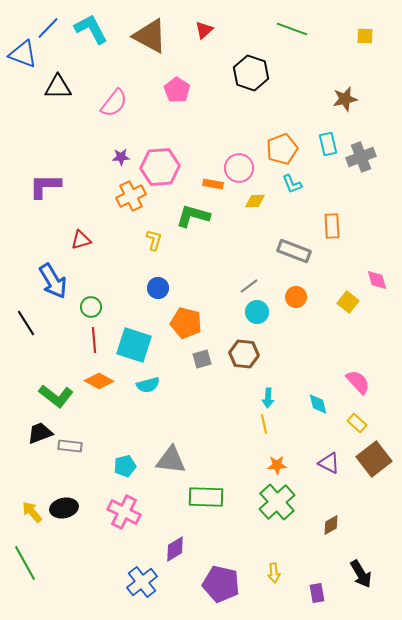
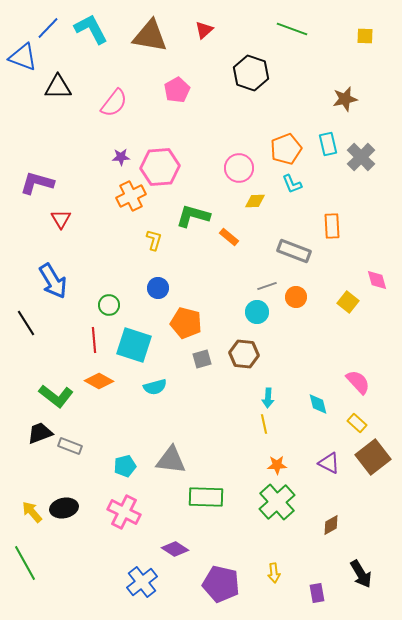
brown triangle at (150, 36): rotated 18 degrees counterclockwise
blue triangle at (23, 54): moved 3 px down
pink pentagon at (177, 90): rotated 10 degrees clockwise
orange pentagon at (282, 149): moved 4 px right
gray cross at (361, 157): rotated 24 degrees counterclockwise
orange rectangle at (213, 184): moved 16 px right, 53 px down; rotated 30 degrees clockwise
purple L-shape at (45, 186): moved 8 px left, 3 px up; rotated 16 degrees clockwise
red triangle at (81, 240): moved 20 px left, 21 px up; rotated 45 degrees counterclockwise
gray line at (249, 286): moved 18 px right; rotated 18 degrees clockwise
green circle at (91, 307): moved 18 px right, 2 px up
cyan semicircle at (148, 385): moved 7 px right, 2 px down
gray rectangle at (70, 446): rotated 15 degrees clockwise
brown square at (374, 459): moved 1 px left, 2 px up
purple diamond at (175, 549): rotated 64 degrees clockwise
